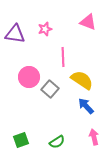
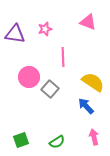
yellow semicircle: moved 11 px right, 2 px down
